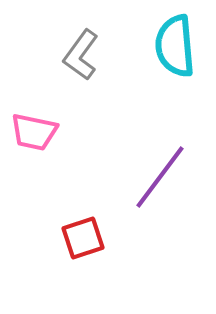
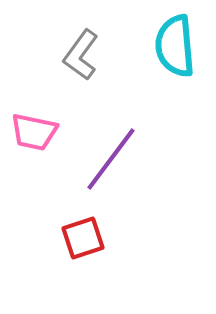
purple line: moved 49 px left, 18 px up
